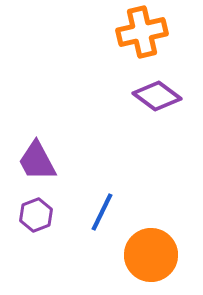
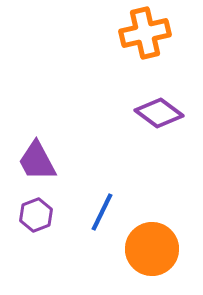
orange cross: moved 3 px right, 1 px down
purple diamond: moved 2 px right, 17 px down
orange circle: moved 1 px right, 6 px up
